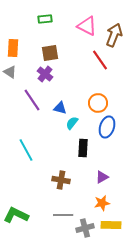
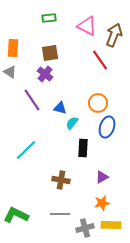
green rectangle: moved 4 px right, 1 px up
cyan line: rotated 75 degrees clockwise
gray line: moved 3 px left, 1 px up
